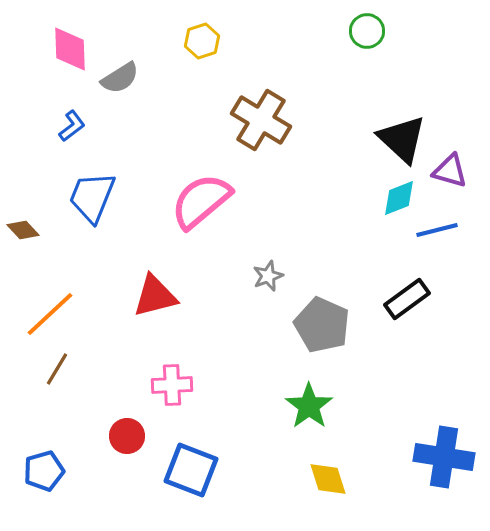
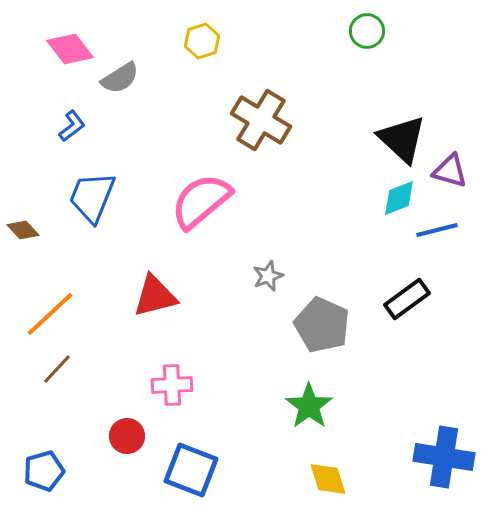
pink diamond: rotated 36 degrees counterclockwise
brown line: rotated 12 degrees clockwise
